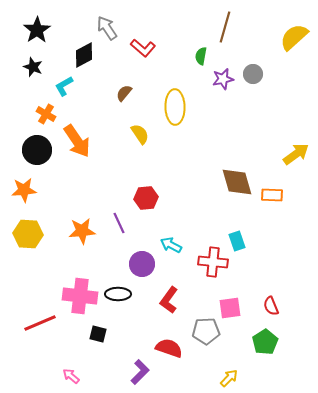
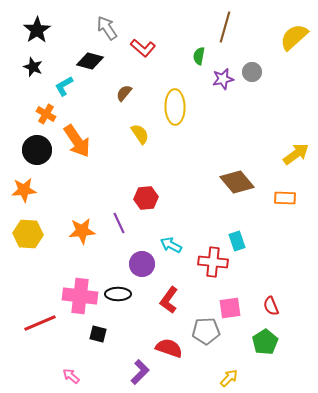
black diamond at (84, 55): moved 6 px right, 6 px down; rotated 44 degrees clockwise
green semicircle at (201, 56): moved 2 px left
gray circle at (253, 74): moved 1 px left, 2 px up
brown diamond at (237, 182): rotated 24 degrees counterclockwise
orange rectangle at (272, 195): moved 13 px right, 3 px down
